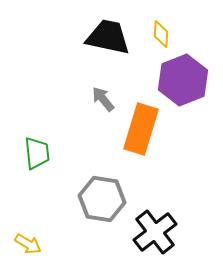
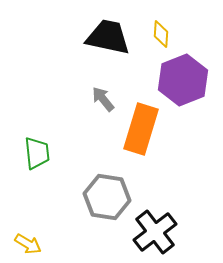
gray hexagon: moved 5 px right, 2 px up
